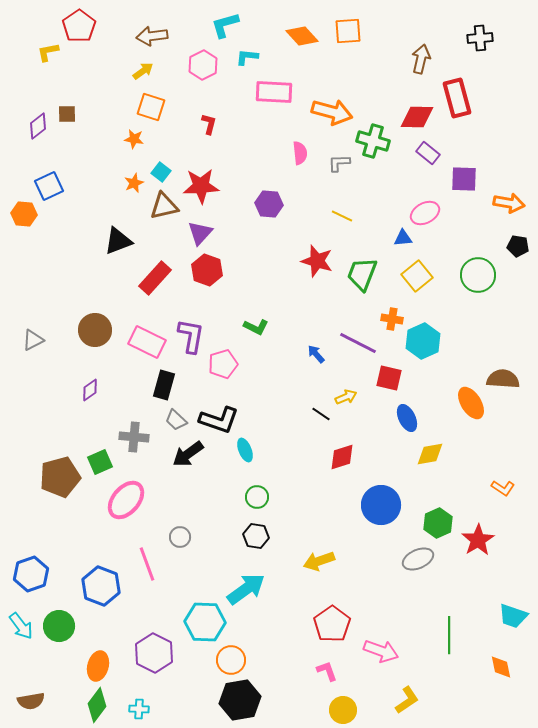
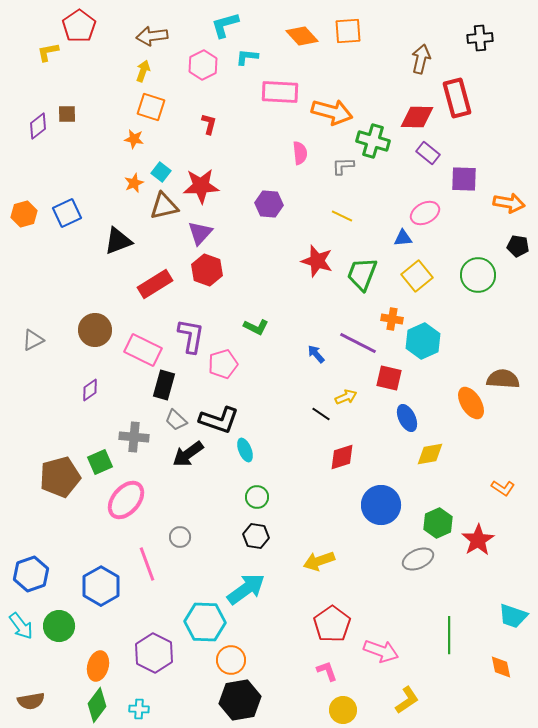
yellow arrow at (143, 71): rotated 35 degrees counterclockwise
pink rectangle at (274, 92): moved 6 px right
gray L-shape at (339, 163): moved 4 px right, 3 px down
blue square at (49, 186): moved 18 px right, 27 px down
orange hexagon at (24, 214): rotated 20 degrees counterclockwise
red rectangle at (155, 278): moved 6 px down; rotated 16 degrees clockwise
pink rectangle at (147, 342): moved 4 px left, 8 px down
blue hexagon at (101, 586): rotated 9 degrees clockwise
